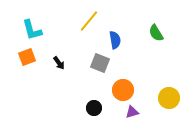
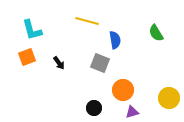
yellow line: moved 2 px left; rotated 65 degrees clockwise
